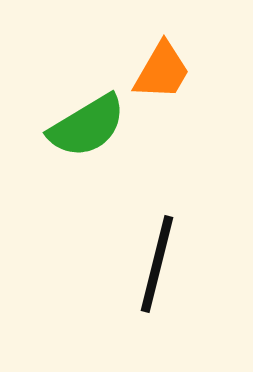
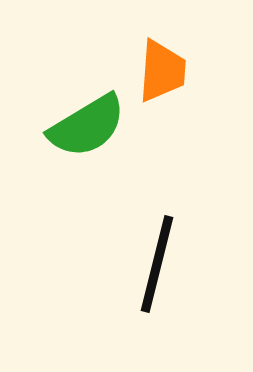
orange trapezoid: rotated 26 degrees counterclockwise
